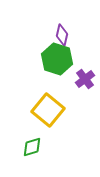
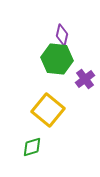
green hexagon: rotated 12 degrees counterclockwise
